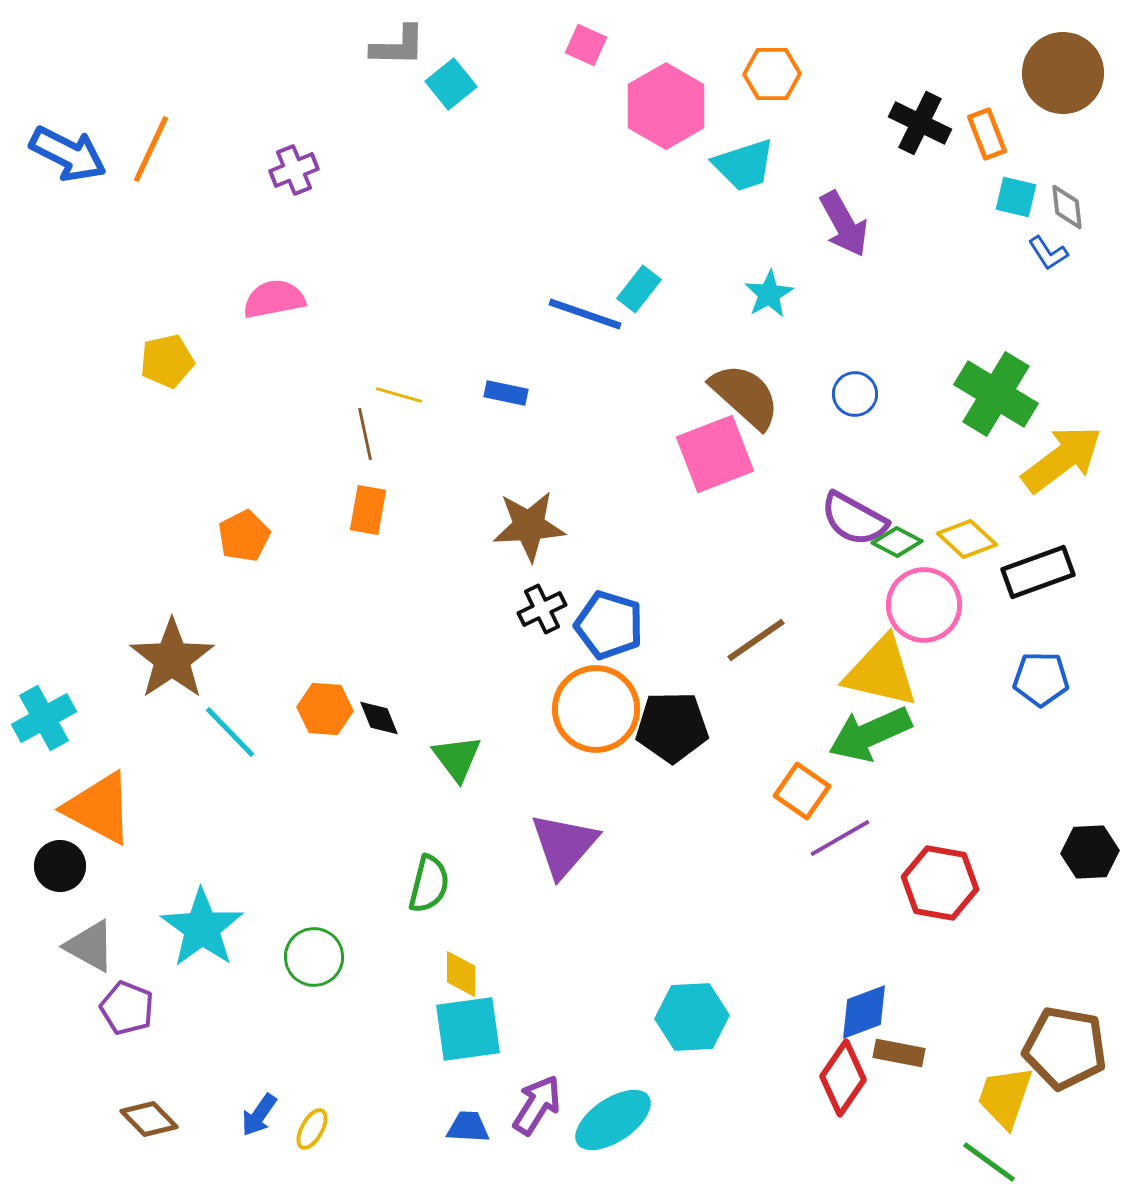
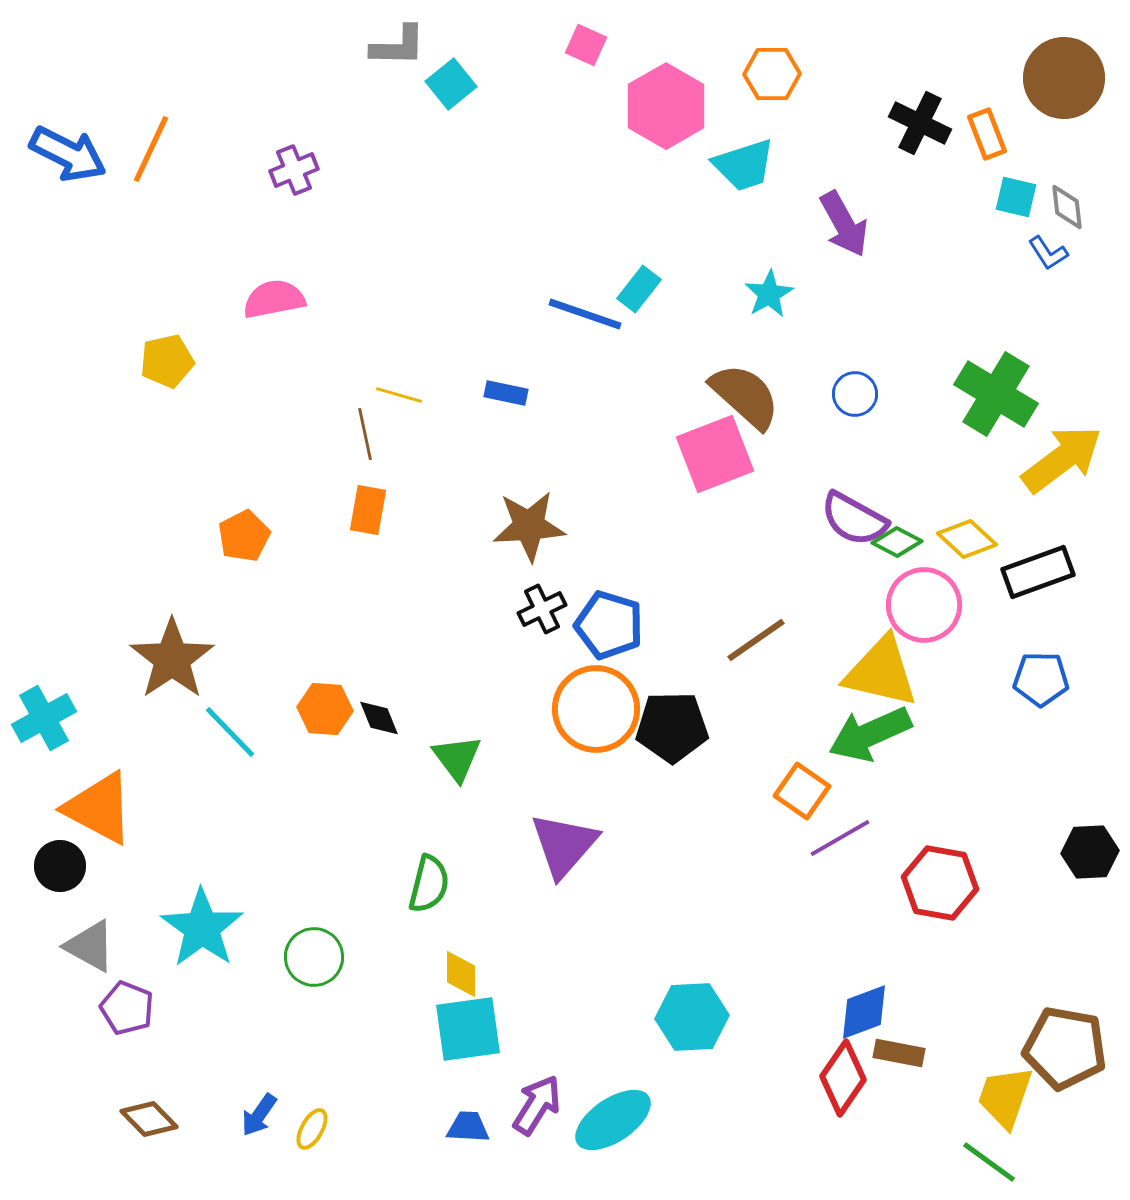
brown circle at (1063, 73): moved 1 px right, 5 px down
